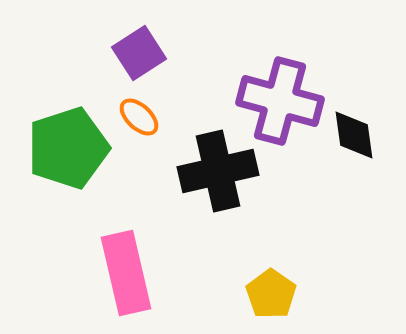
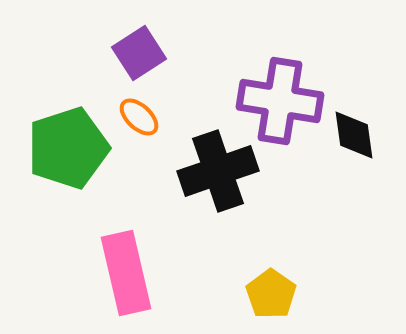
purple cross: rotated 6 degrees counterclockwise
black cross: rotated 6 degrees counterclockwise
